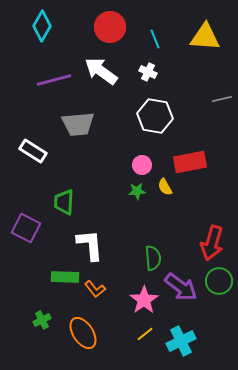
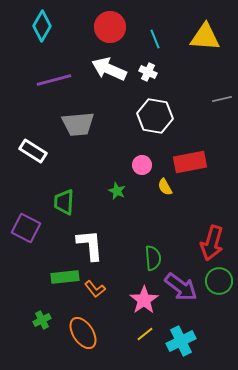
white arrow: moved 8 px right, 2 px up; rotated 12 degrees counterclockwise
green star: moved 20 px left; rotated 30 degrees clockwise
green rectangle: rotated 8 degrees counterclockwise
